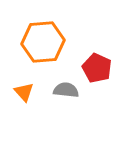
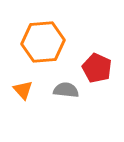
orange triangle: moved 1 px left, 2 px up
